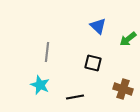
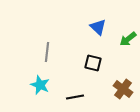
blue triangle: moved 1 px down
brown cross: rotated 18 degrees clockwise
